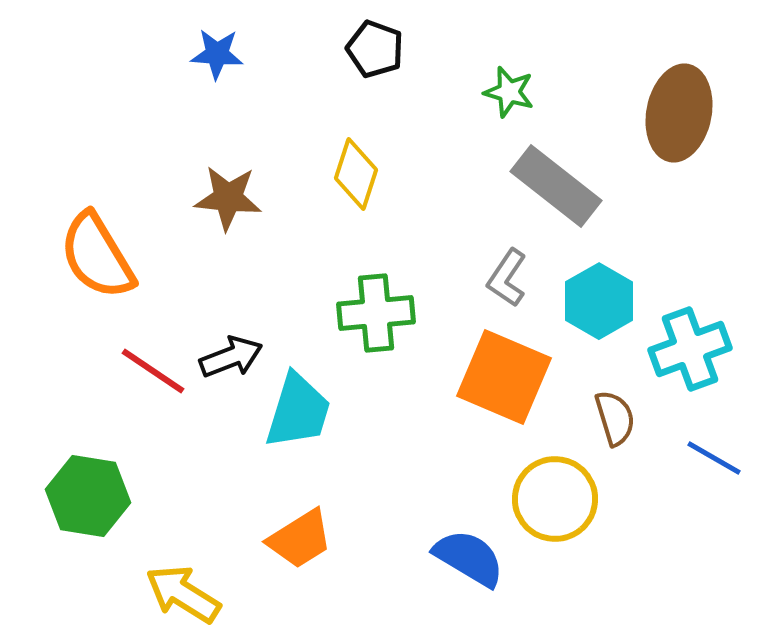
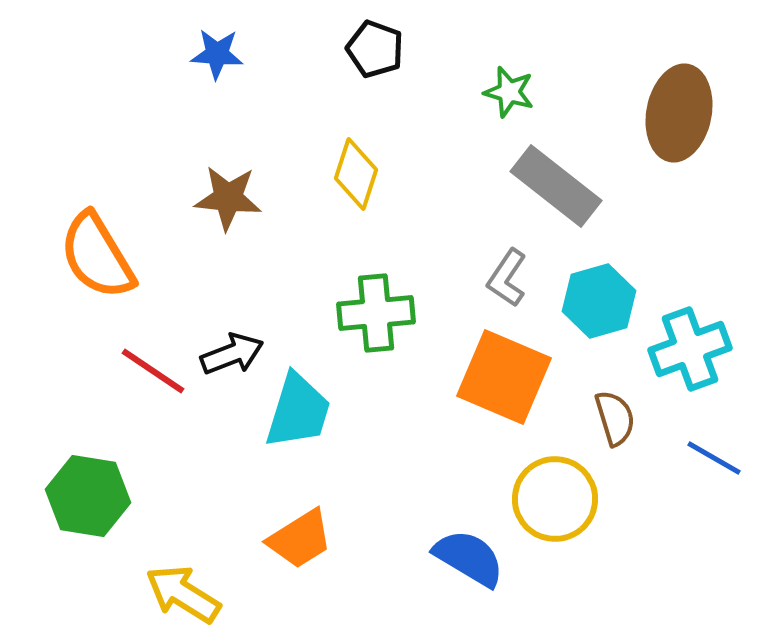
cyan hexagon: rotated 14 degrees clockwise
black arrow: moved 1 px right, 3 px up
